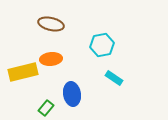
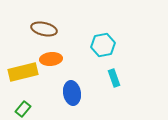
brown ellipse: moved 7 px left, 5 px down
cyan hexagon: moved 1 px right
cyan rectangle: rotated 36 degrees clockwise
blue ellipse: moved 1 px up
green rectangle: moved 23 px left, 1 px down
